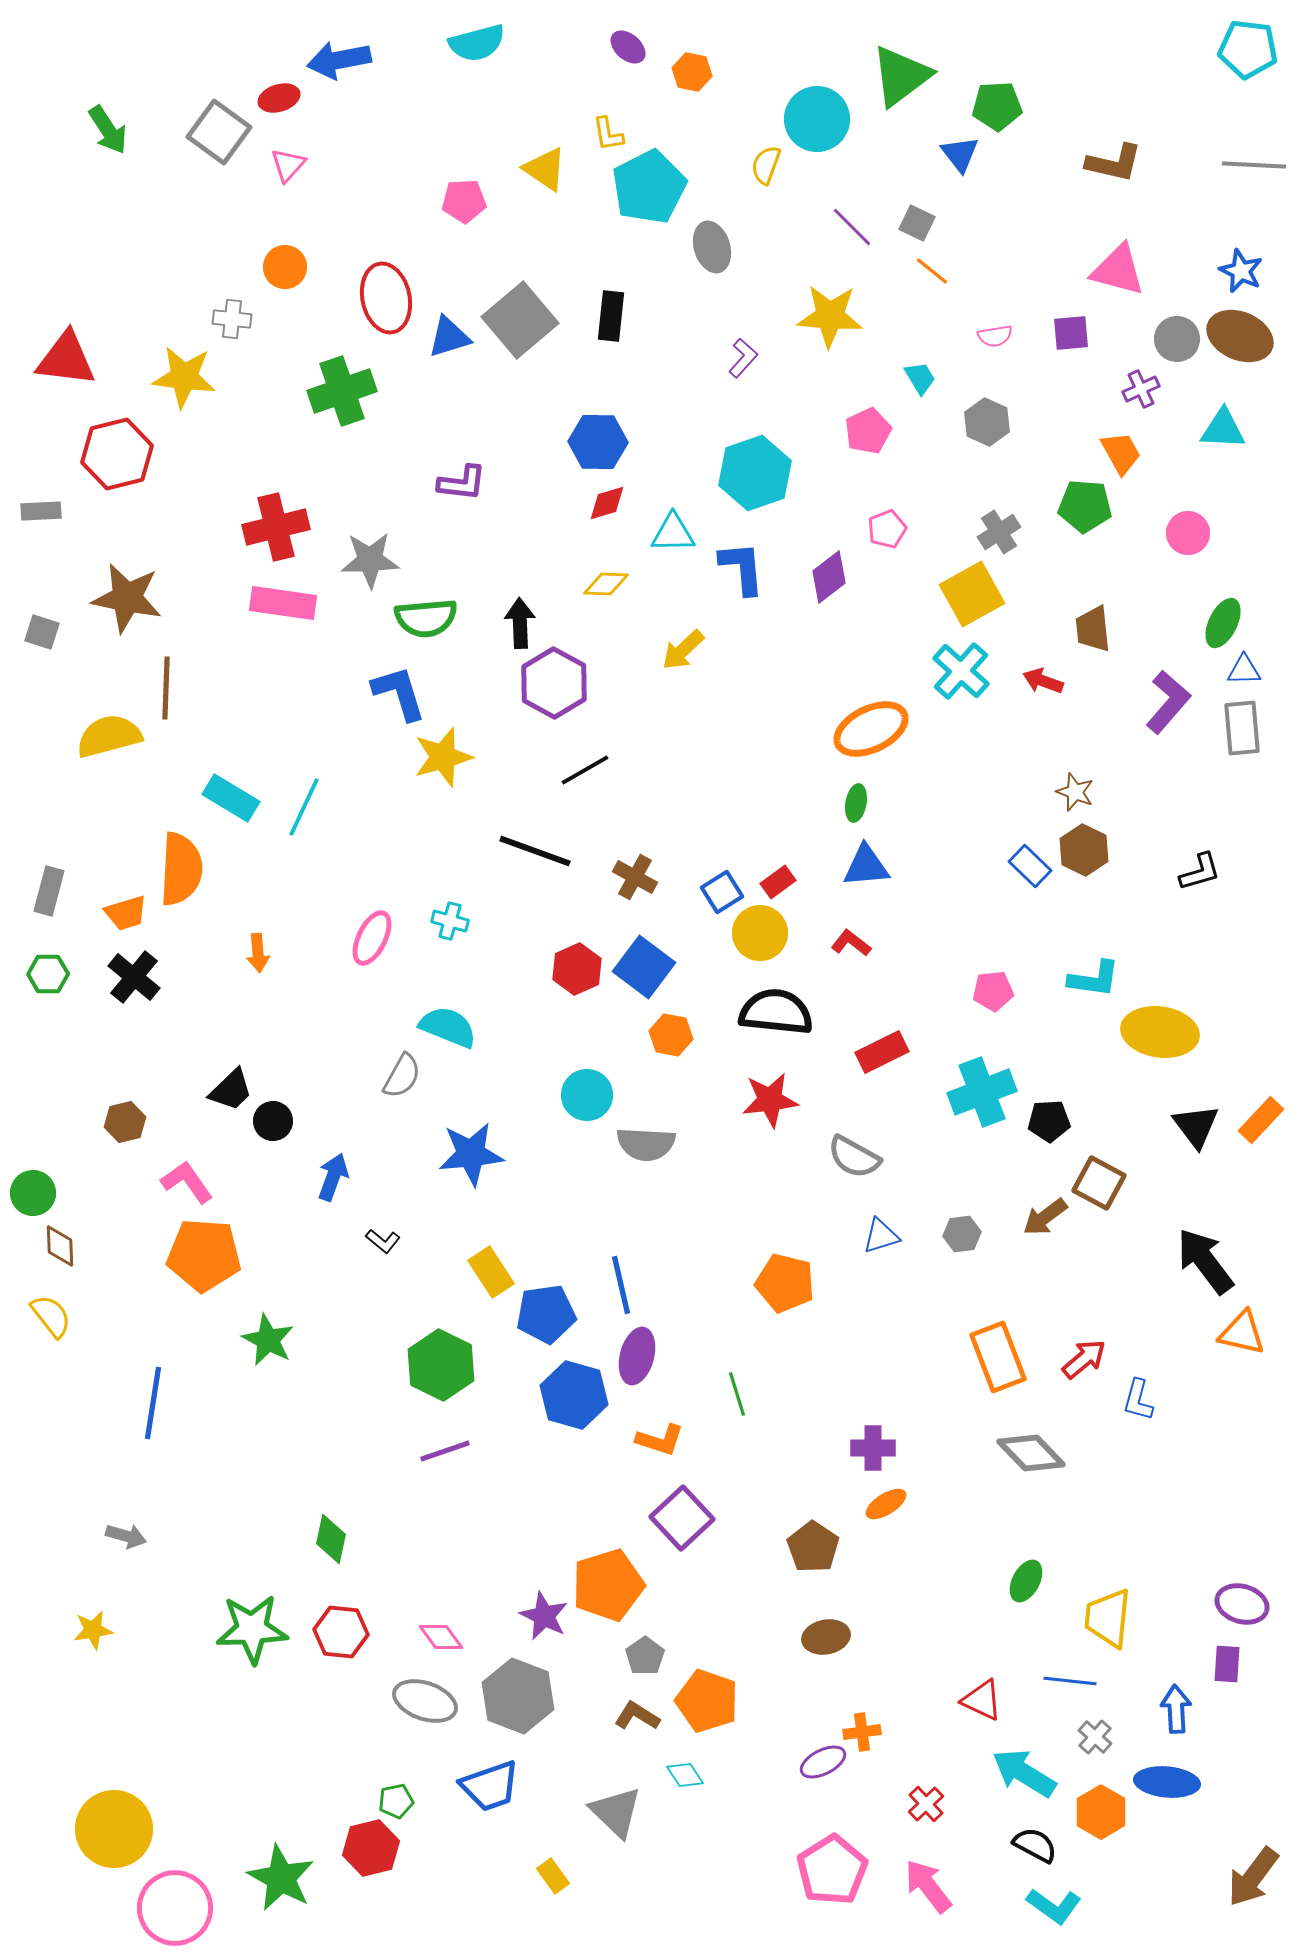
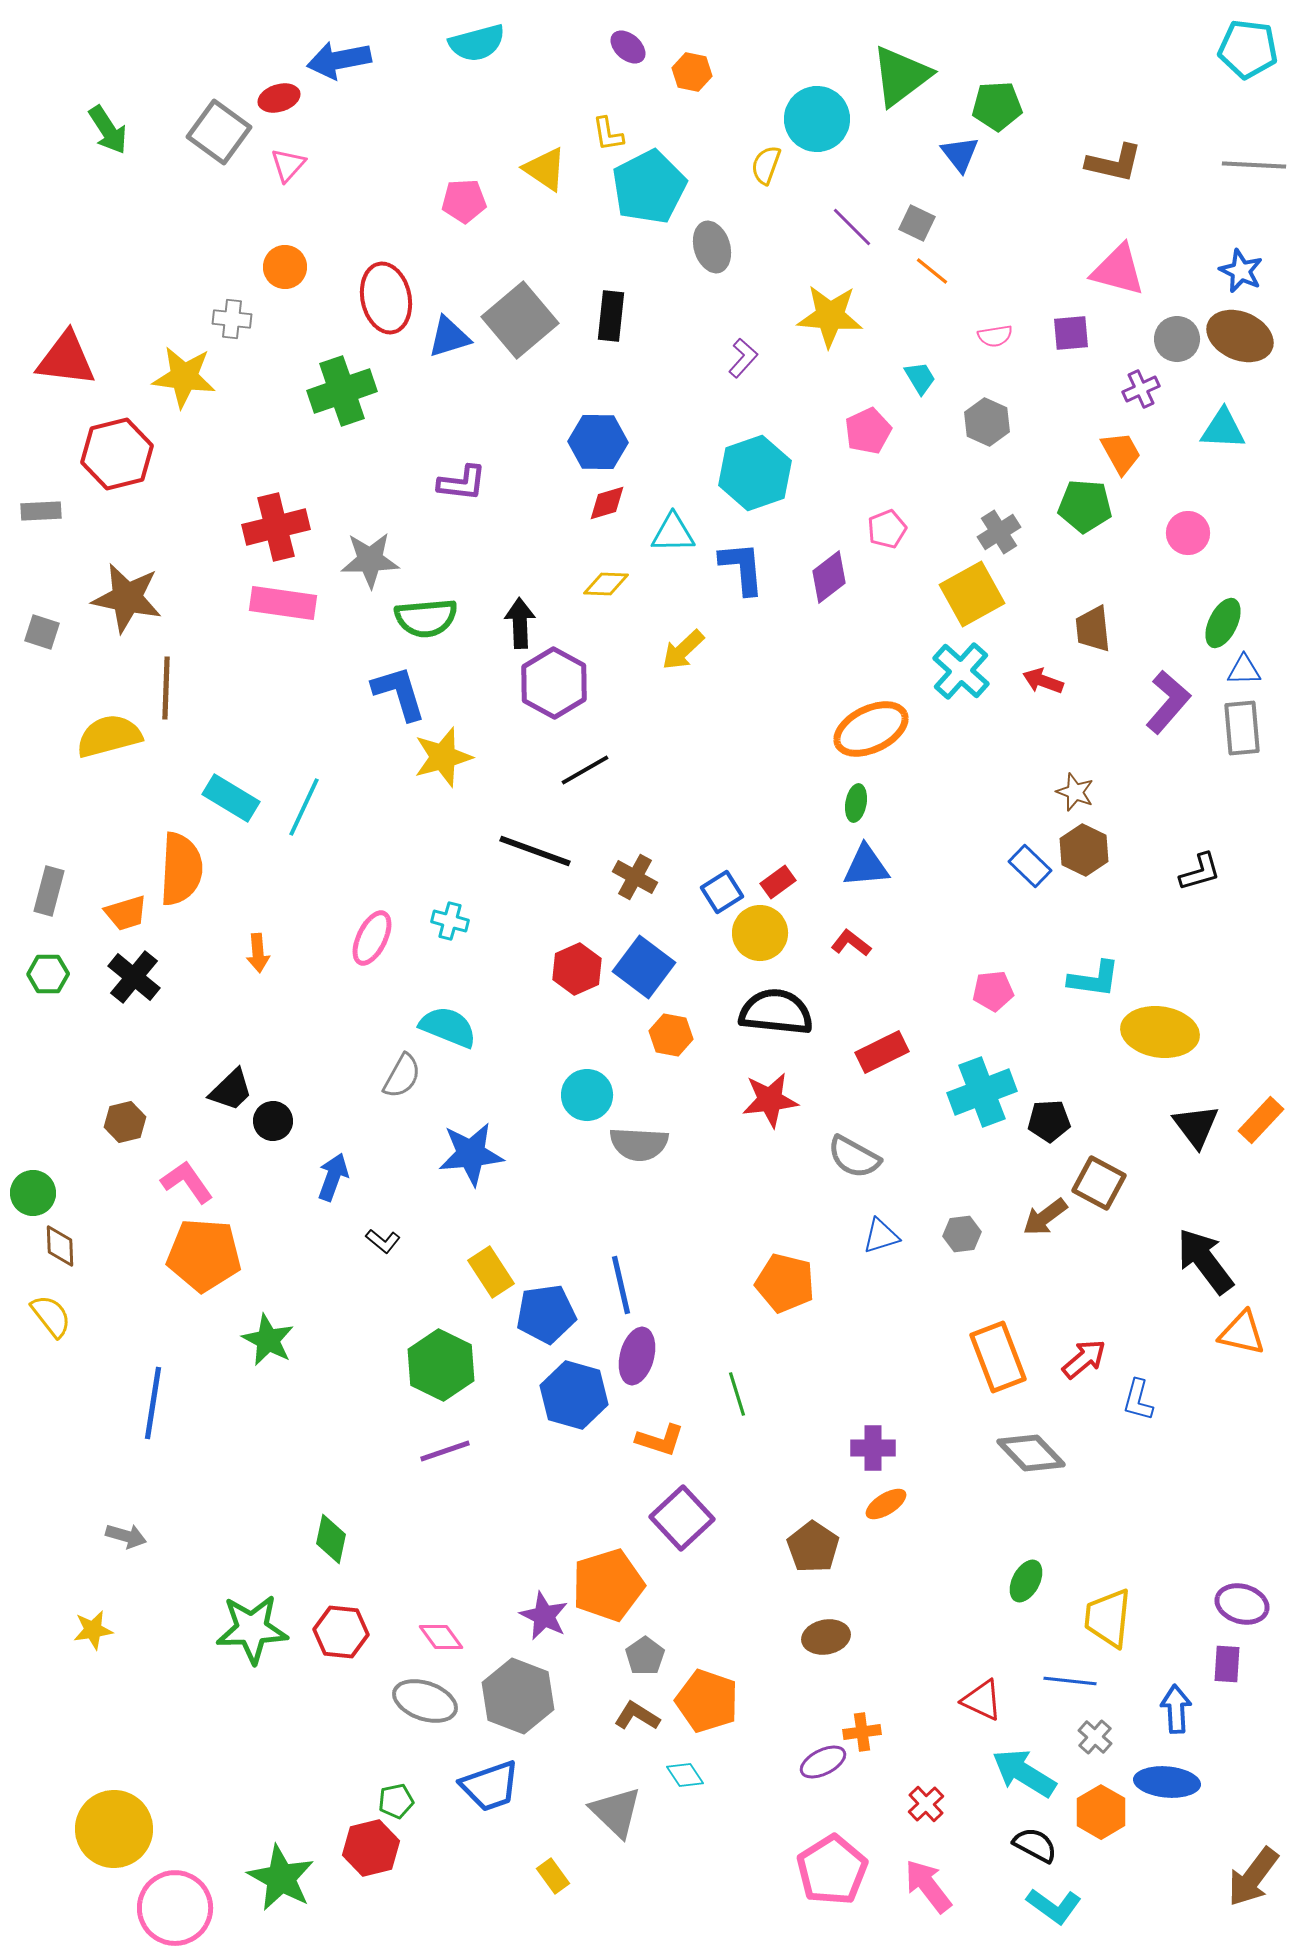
gray semicircle at (646, 1144): moved 7 px left
